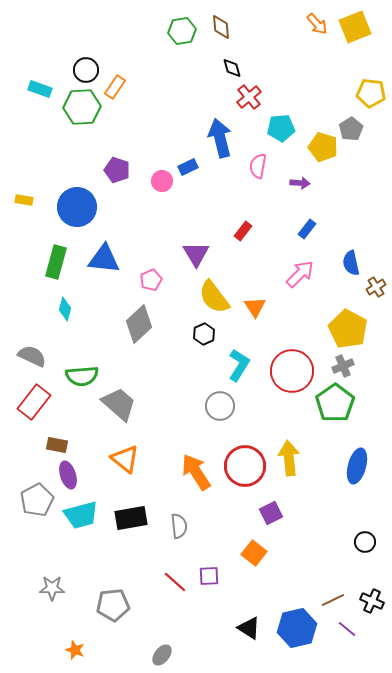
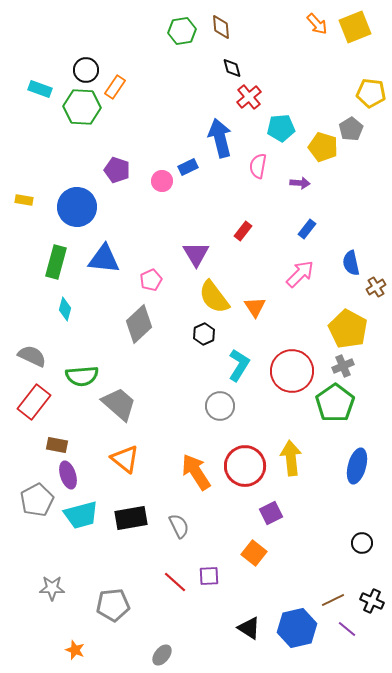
green hexagon at (82, 107): rotated 6 degrees clockwise
yellow arrow at (289, 458): moved 2 px right
gray semicircle at (179, 526): rotated 20 degrees counterclockwise
black circle at (365, 542): moved 3 px left, 1 px down
